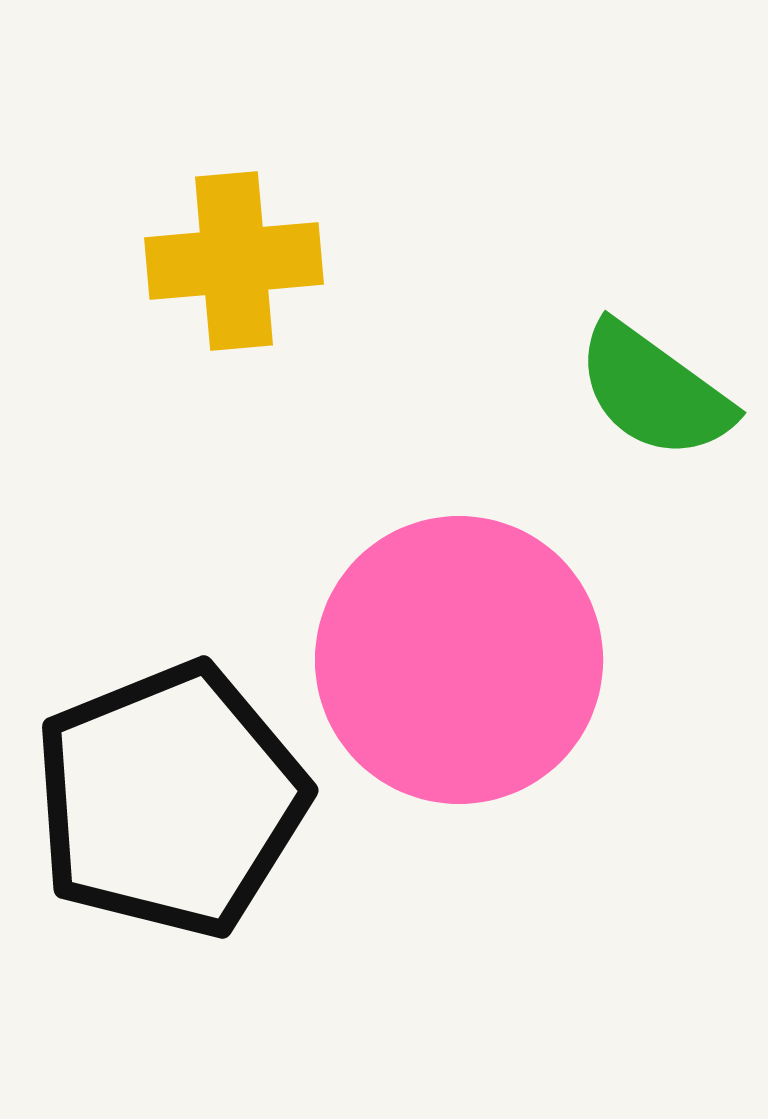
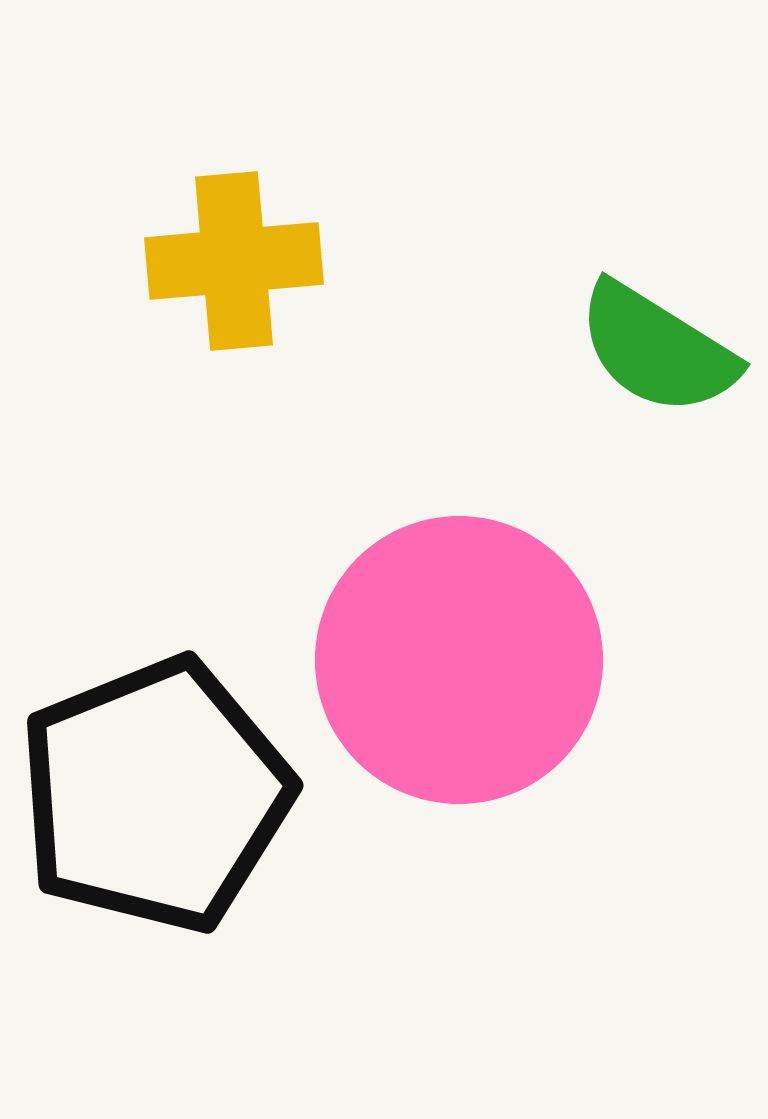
green semicircle: moved 3 px right, 42 px up; rotated 4 degrees counterclockwise
black pentagon: moved 15 px left, 5 px up
